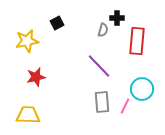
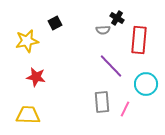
black cross: rotated 32 degrees clockwise
black square: moved 2 px left
gray semicircle: rotated 72 degrees clockwise
red rectangle: moved 2 px right, 1 px up
purple line: moved 12 px right
red star: rotated 24 degrees clockwise
cyan circle: moved 4 px right, 5 px up
pink line: moved 3 px down
